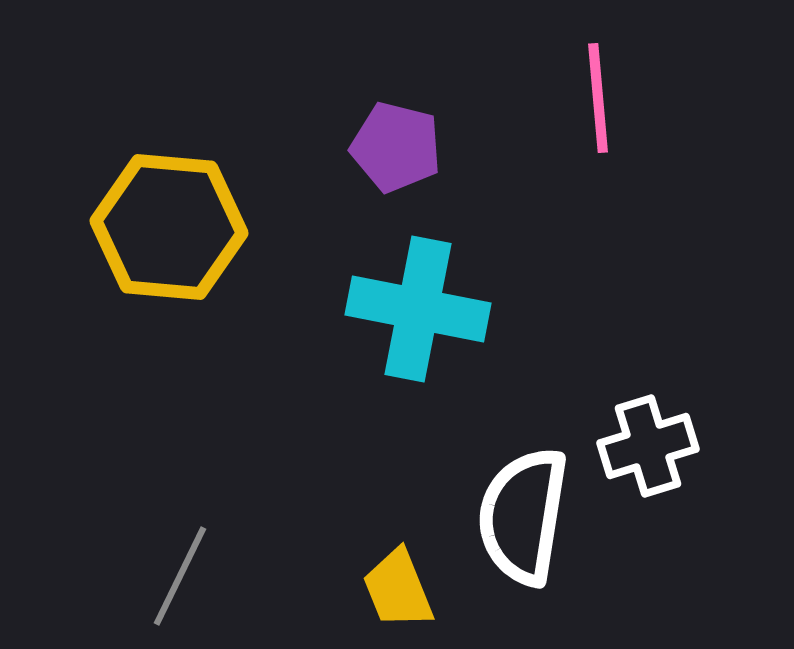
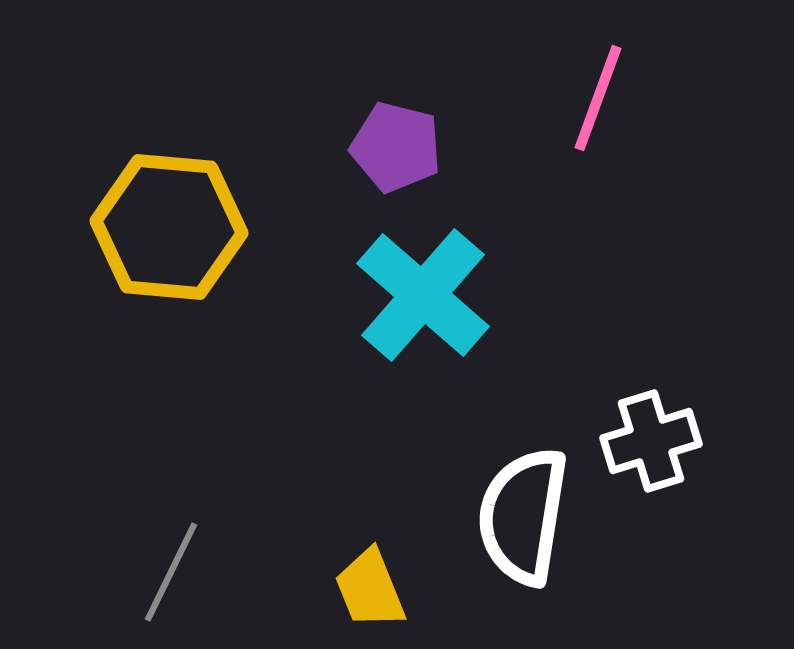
pink line: rotated 25 degrees clockwise
cyan cross: moved 5 px right, 14 px up; rotated 30 degrees clockwise
white cross: moved 3 px right, 5 px up
gray line: moved 9 px left, 4 px up
yellow trapezoid: moved 28 px left
